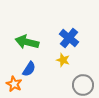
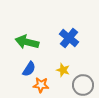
yellow star: moved 10 px down
orange star: moved 27 px right, 1 px down; rotated 21 degrees counterclockwise
